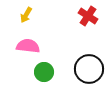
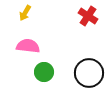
yellow arrow: moved 1 px left, 2 px up
black circle: moved 4 px down
